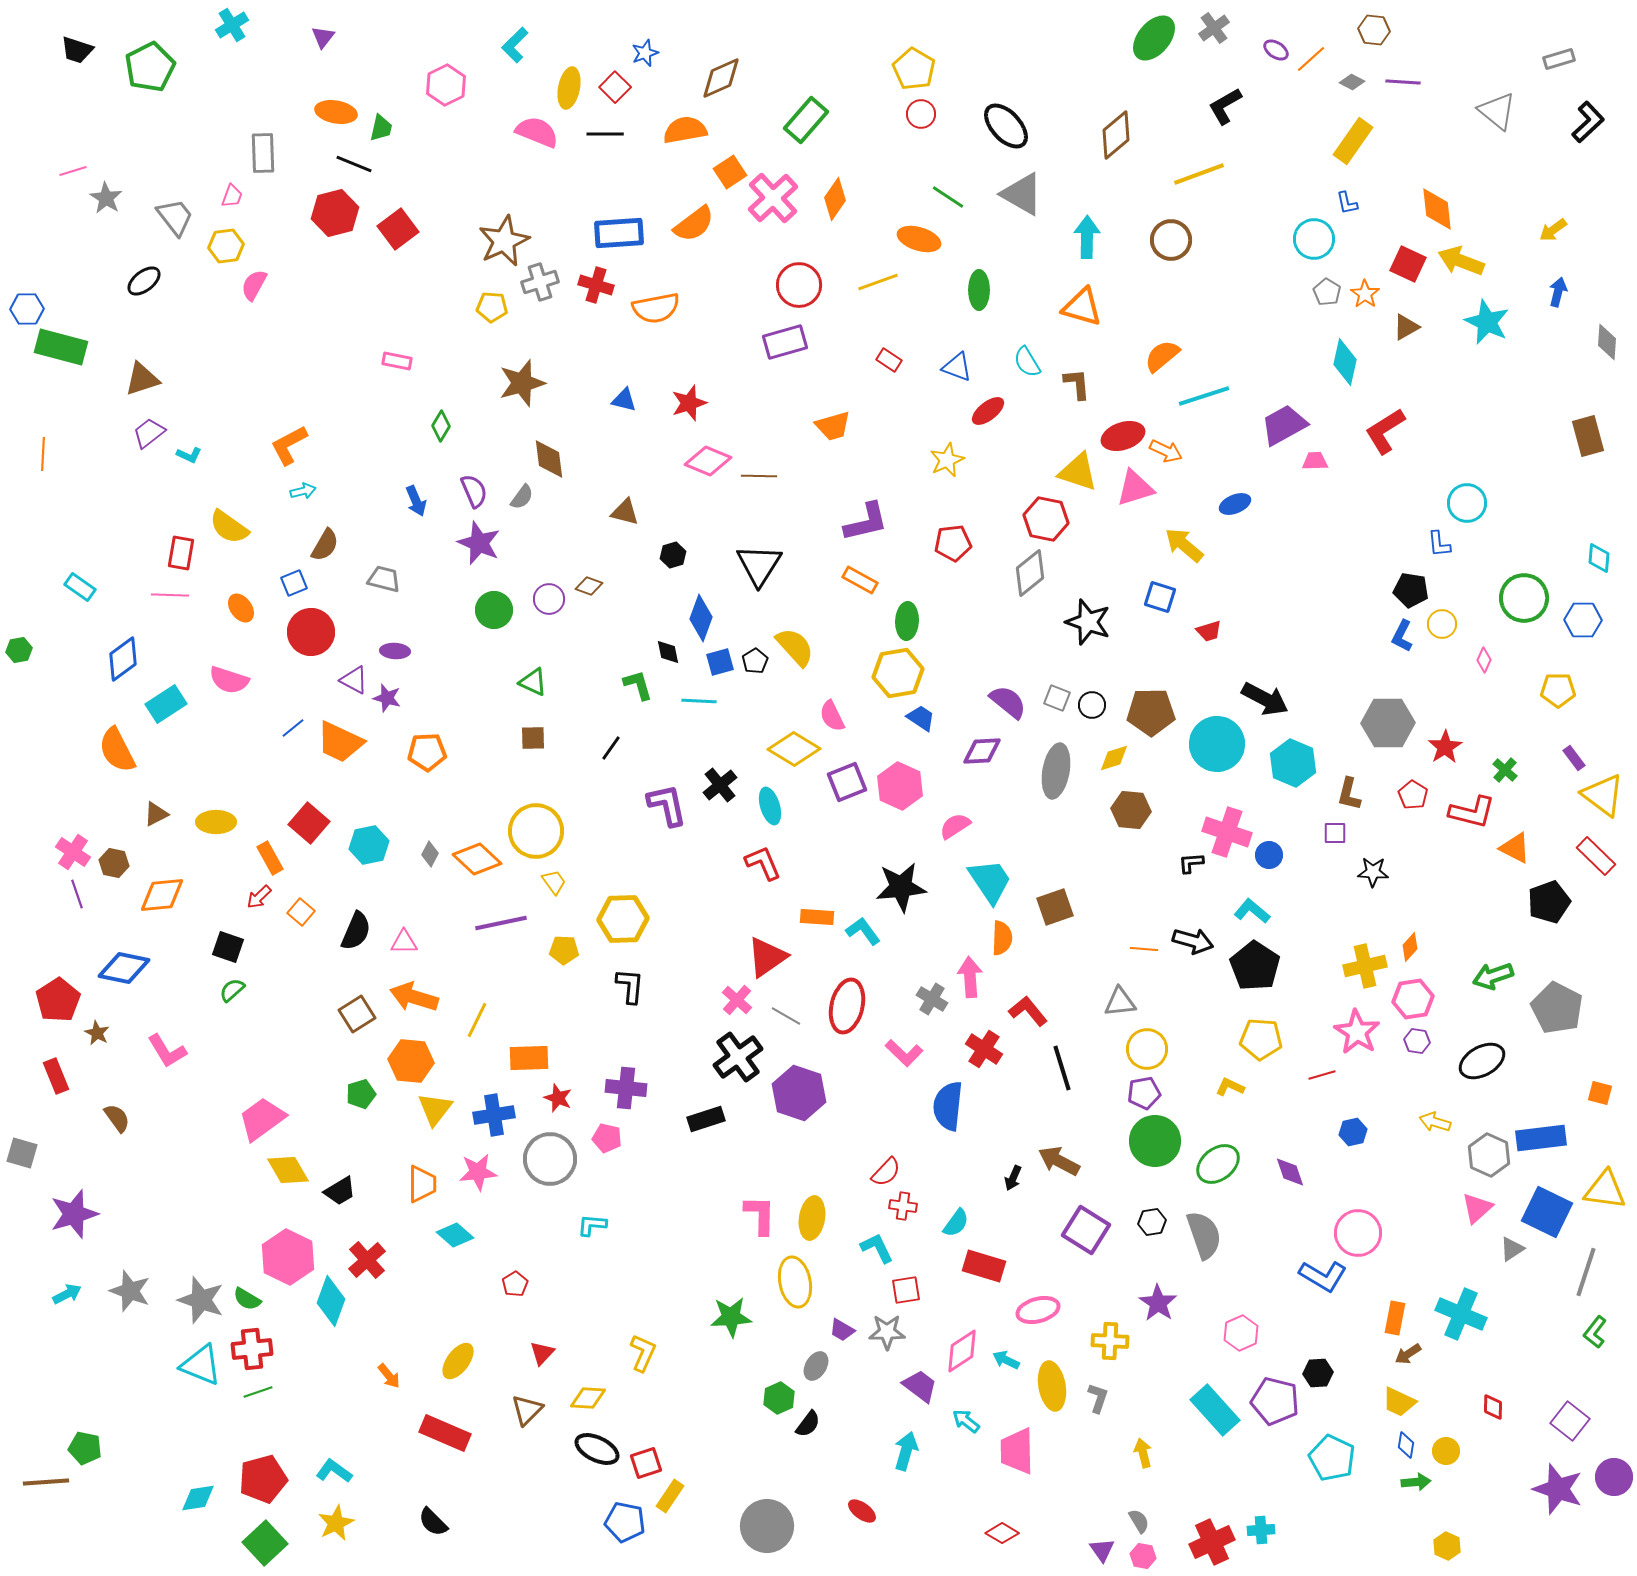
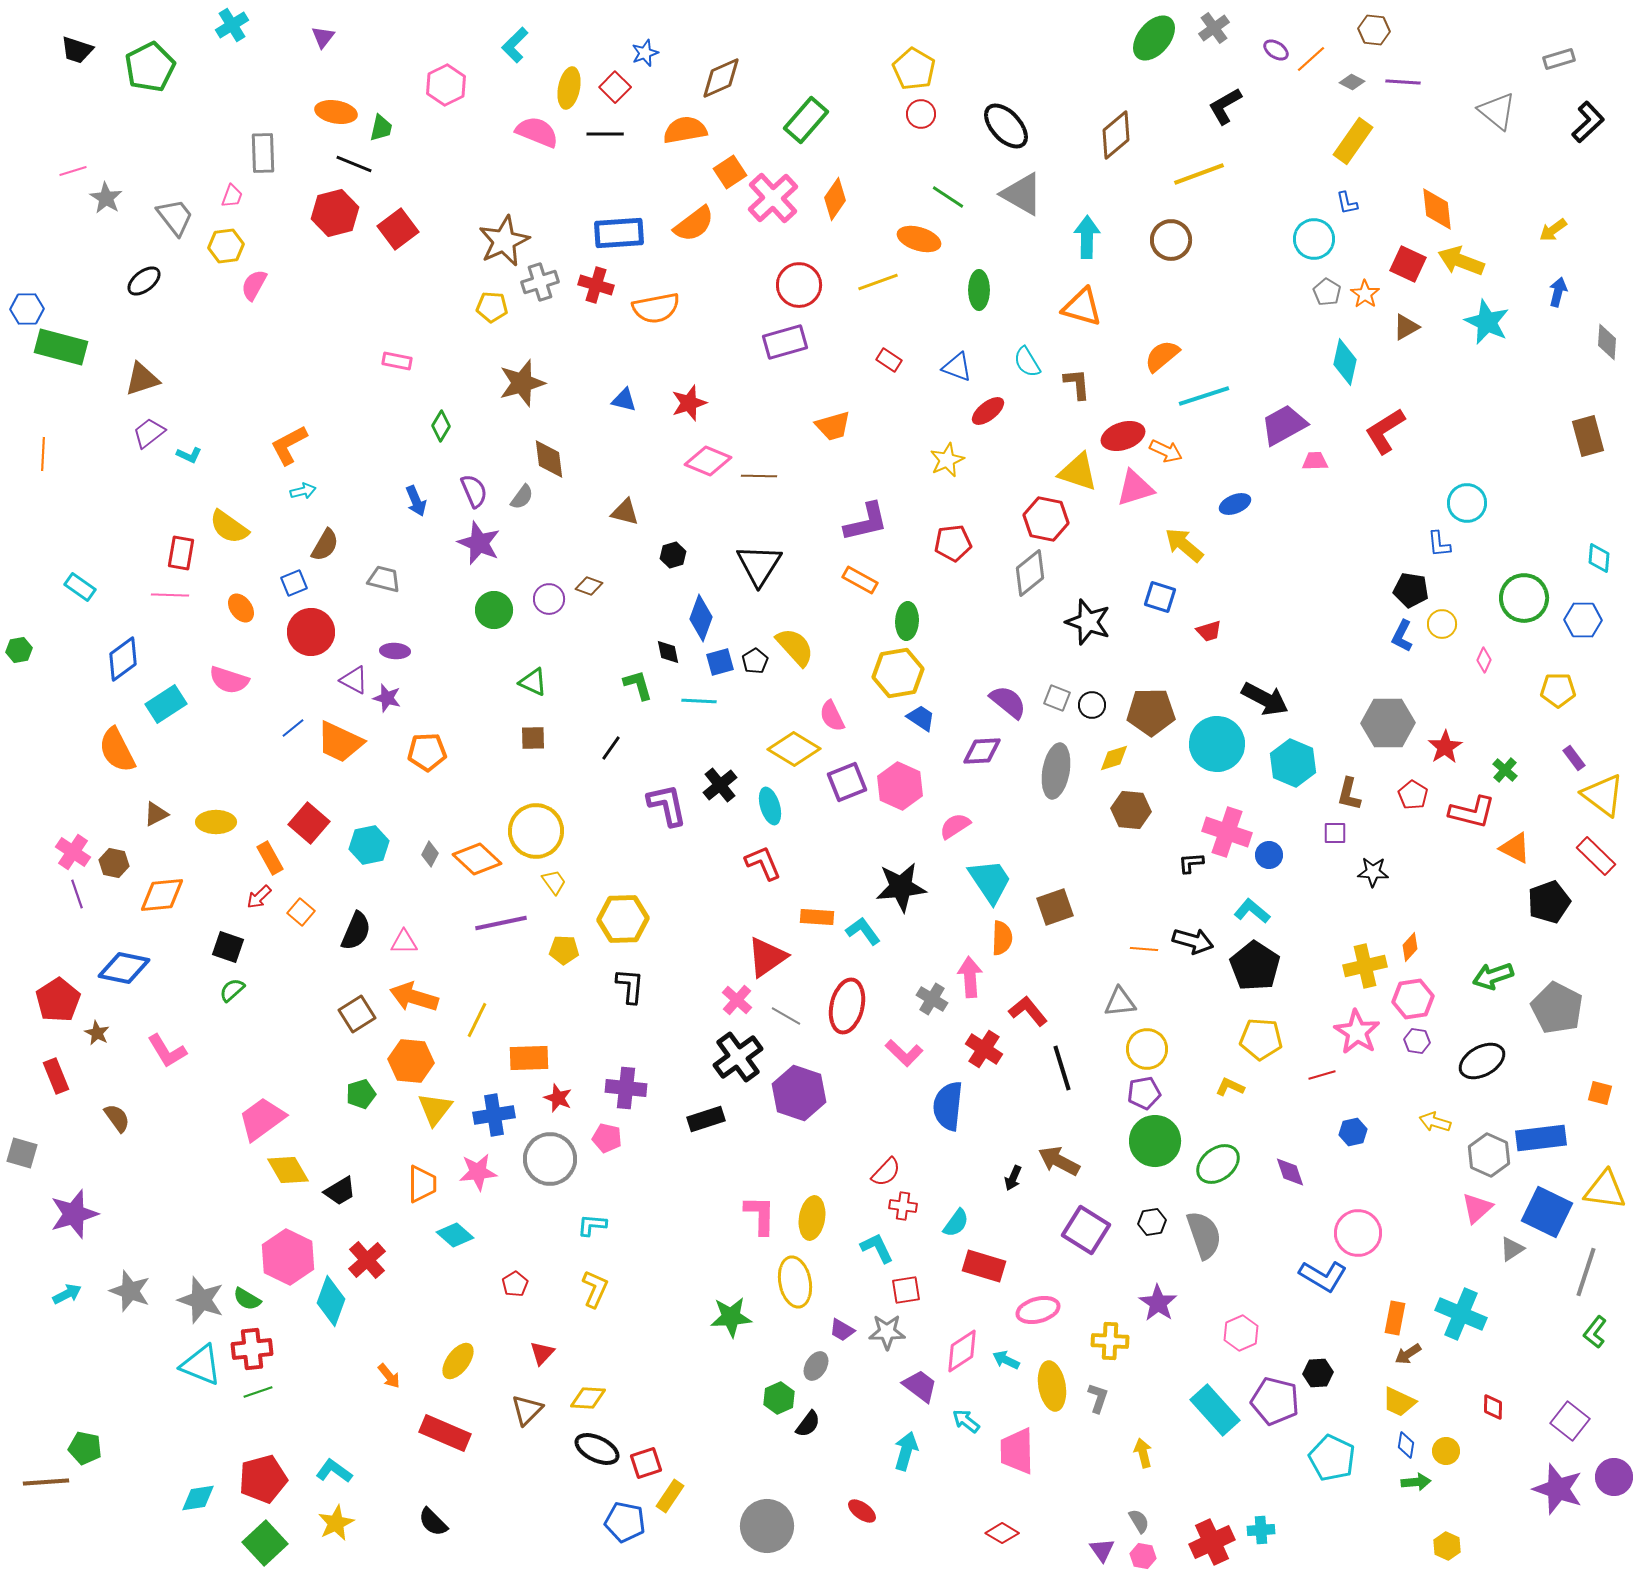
yellow L-shape at (643, 1353): moved 48 px left, 64 px up
